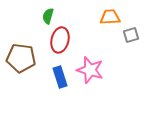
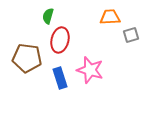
brown pentagon: moved 6 px right
blue rectangle: moved 1 px down
